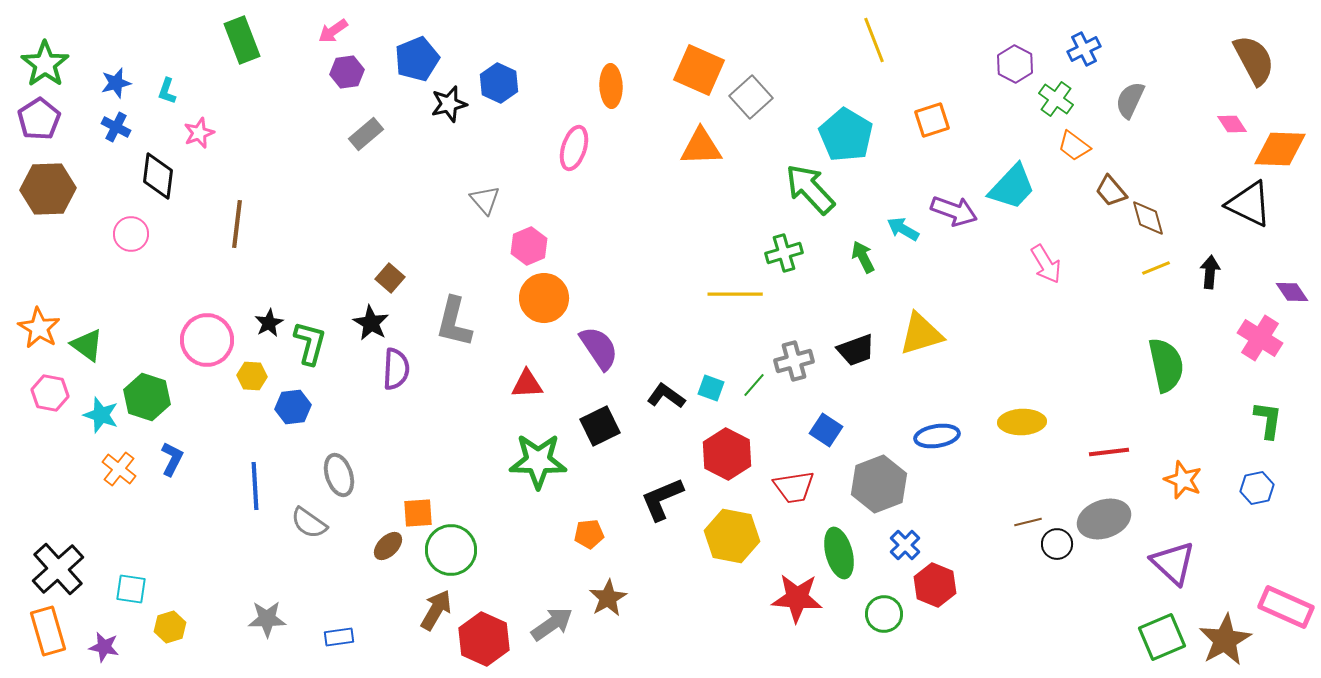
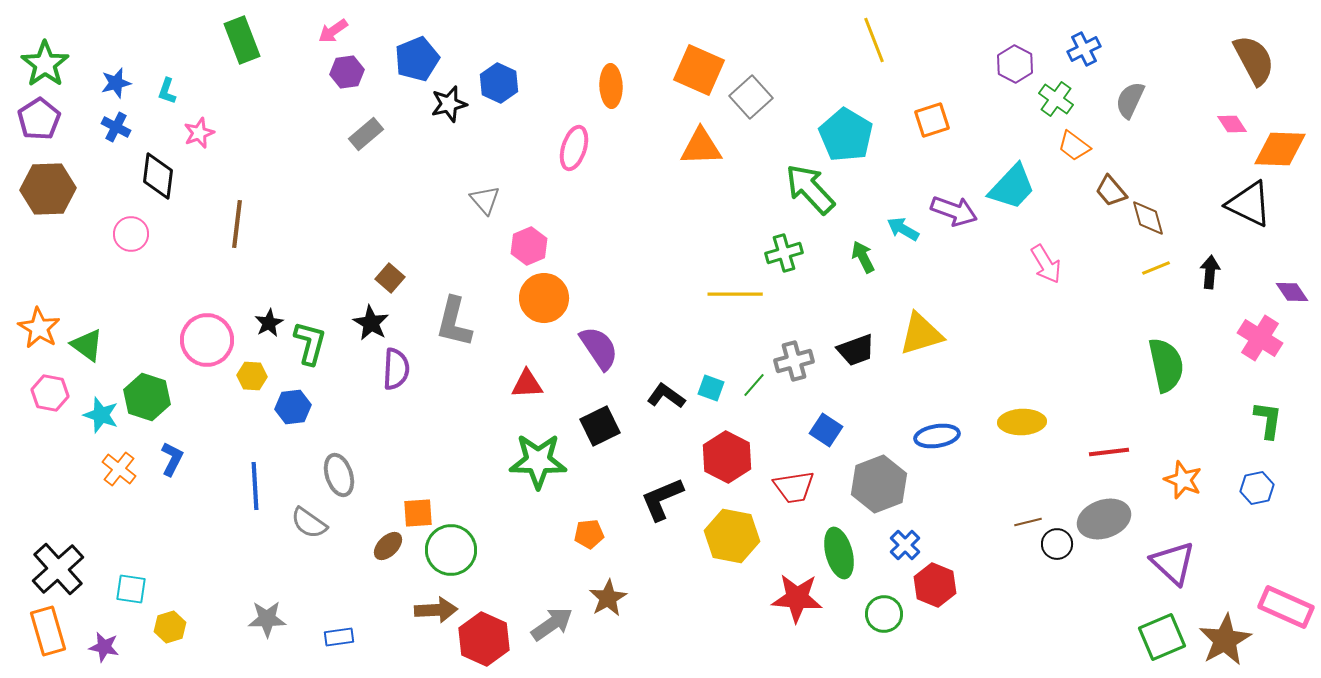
red hexagon at (727, 454): moved 3 px down
brown arrow at (436, 610): rotated 57 degrees clockwise
